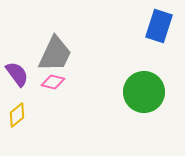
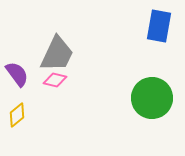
blue rectangle: rotated 8 degrees counterclockwise
gray trapezoid: moved 2 px right
pink diamond: moved 2 px right, 2 px up
green circle: moved 8 px right, 6 px down
